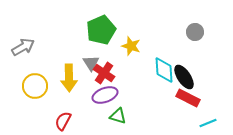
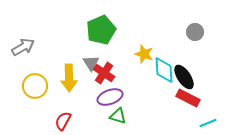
yellow star: moved 13 px right, 8 px down
purple ellipse: moved 5 px right, 2 px down
